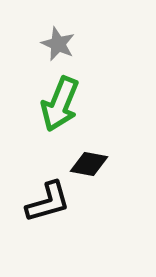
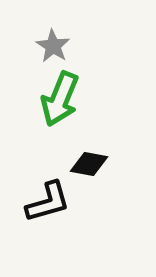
gray star: moved 5 px left, 2 px down; rotated 8 degrees clockwise
green arrow: moved 5 px up
